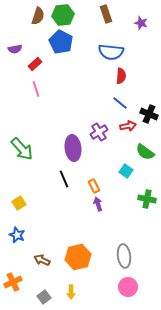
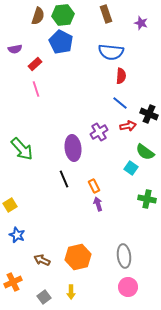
cyan square: moved 5 px right, 3 px up
yellow square: moved 9 px left, 2 px down
